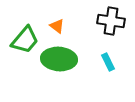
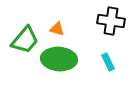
orange triangle: moved 3 px down; rotated 21 degrees counterclockwise
